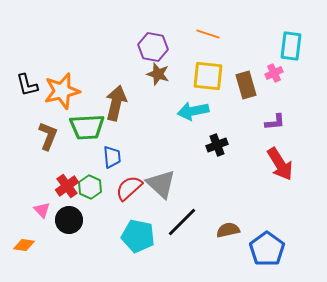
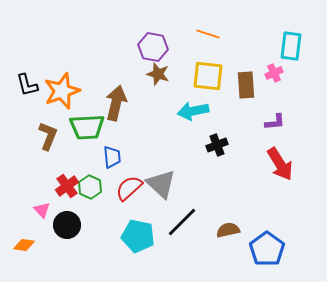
brown rectangle: rotated 12 degrees clockwise
orange star: rotated 6 degrees counterclockwise
black circle: moved 2 px left, 5 px down
